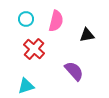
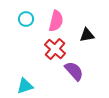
red cross: moved 21 px right
cyan triangle: moved 1 px left
